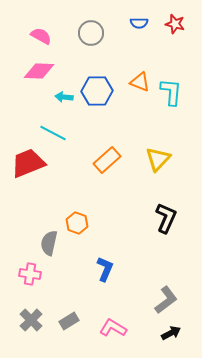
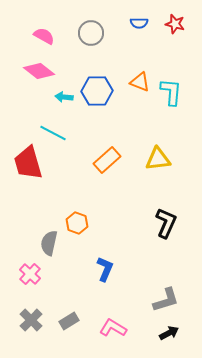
pink semicircle: moved 3 px right
pink diamond: rotated 36 degrees clockwise
yellow triangle: rotated 40 degrees clockwise
red trapezoid: rotated 84 degrees counterclockwise
black L-shape: moved 5 px down
pink cross: rotated 35 degrees clockwise
gray L-shape: rotated 20 degrees clockwise
black arrow: moved 2 px left
